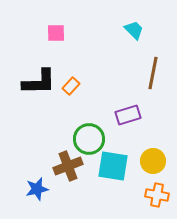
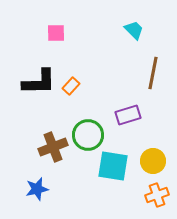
green circle: moved 1 px left, 4 px up
brown cross: moved 15 px left, 19 px up
orange cross: rotated 30 degrees counterclockwise
